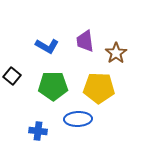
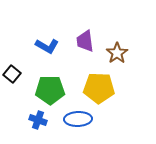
brown star: moved 1 px right
black square: moved 2 px up
green pentagon: moved 3 px left, 4 px down
blue cross: moved 11 px up; rotated 12 degrees clockwise
